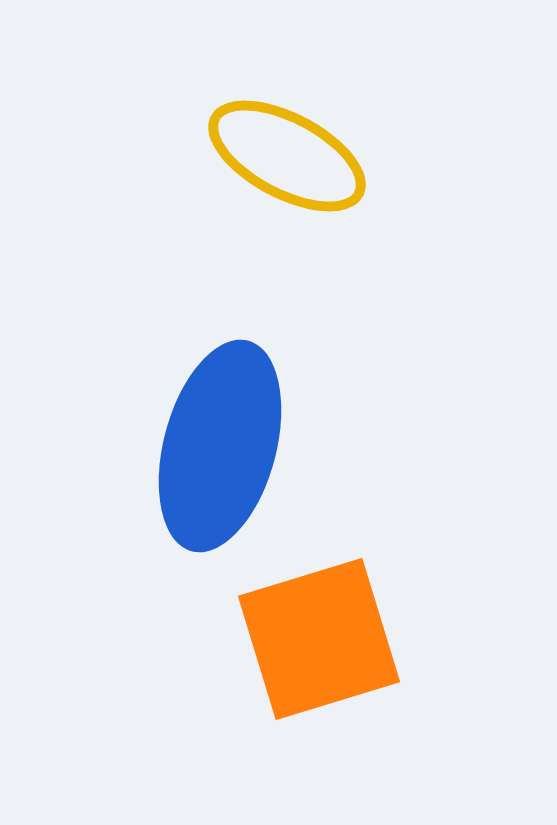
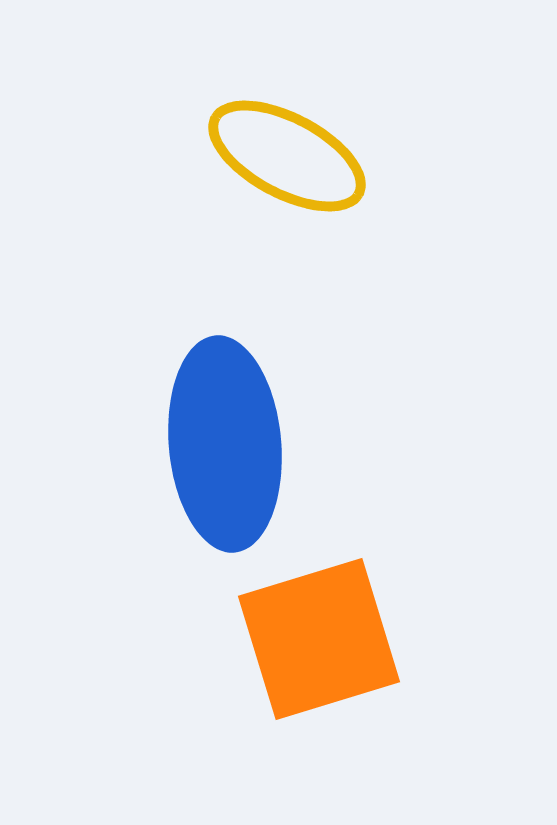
blue ellipse: moved 5 px right, 2 px up; rotated 20 degrees counterclockwise
